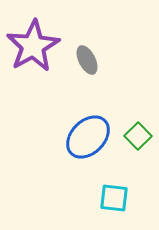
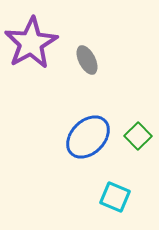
purple star: moved 2 px left, 3 px up
cyan square: moved 1 px right, 1 px up; rotated 16 degrees clockwise
